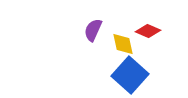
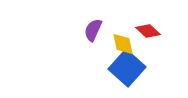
red diamond: rotated 20 degrees clockwise
blue square: moved 3 px left, 7 px up
